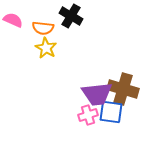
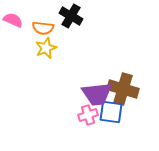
yellow star: rotated 20 degrees clockwise
